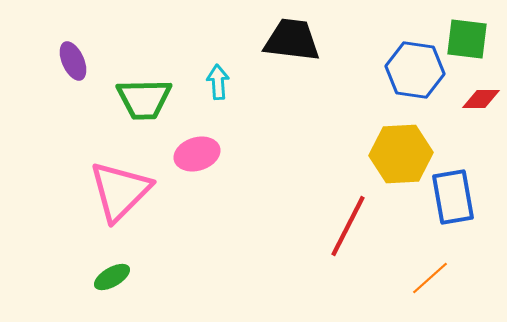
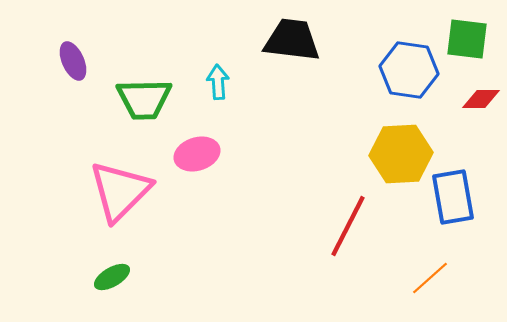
blue hexagon: moved 6 px left
